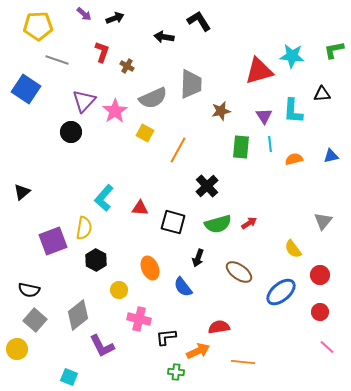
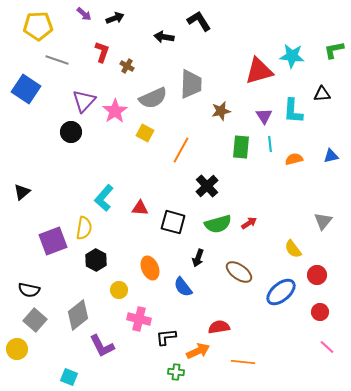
orange line at (178, 150): moved 3 px right
red circle at (320, 275): moved 3 px left
